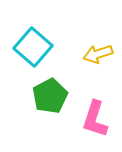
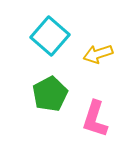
cyan square: moved 17 px right, 11 px up
green pentagon: moved 2 px up
